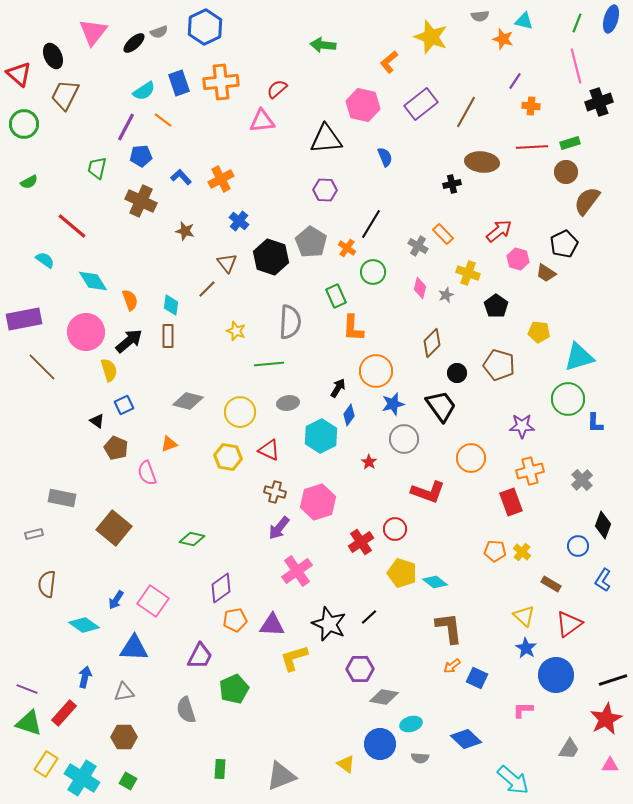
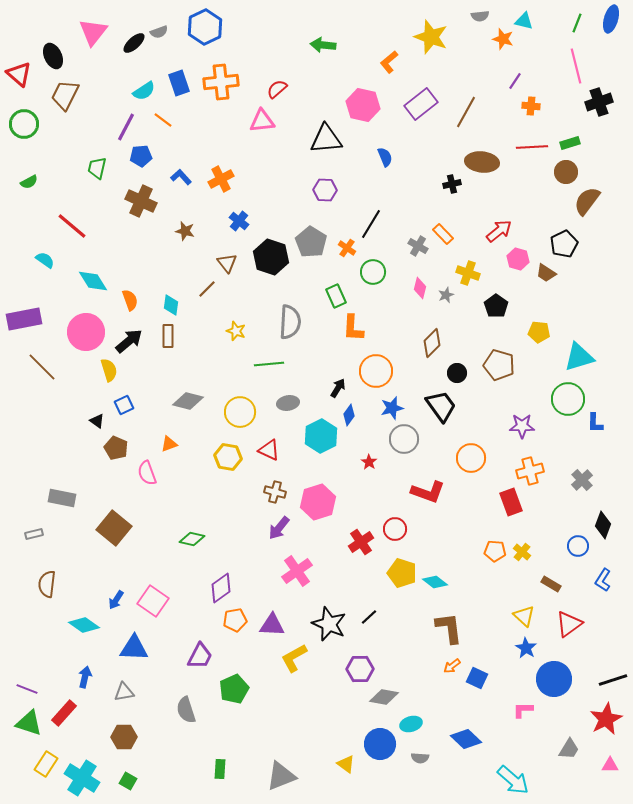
blue star at (393, 404): moved 1 px left, 4 px down
yellow L-shape at (294, 658): rotated 12 degrees counterclockwise
blue circle at (556, 675): moved 2 px left, 4 px down
